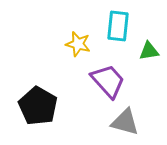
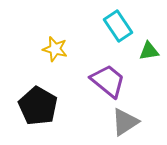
cyan rectangle: rotated 40 degrees counterclockwise
yellow star: moved 23 px left, 5 px down
purple trapezoid: rotated 9 degrees counterclockwise
gray triangle: rotated 48 degrees counterclockwise
